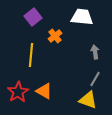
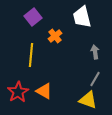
white trapezoid: rotated 110 degrees counterclockwise
